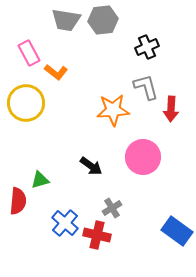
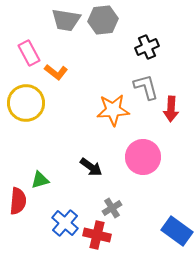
black arrow: moved 1 px down
